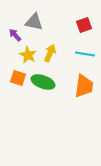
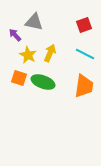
cyan line: rotated 18 degrees clockwise
orange square: moved 1 px right
